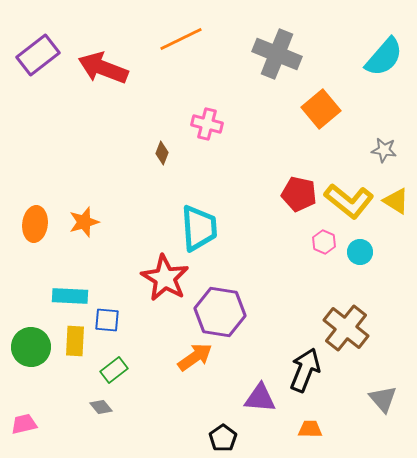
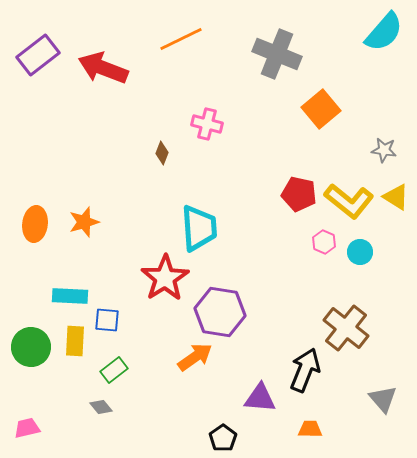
cyan semicircle: moved 25 px up
yellow triangle: moved 4 px up
red star: rotated 9 degrees clockwise
pink trapezoid: moved 3 px right, 4 px down
